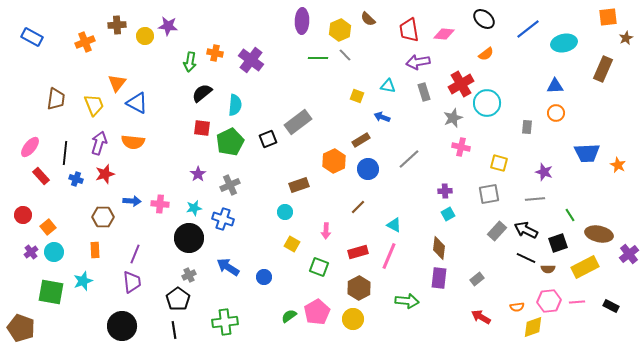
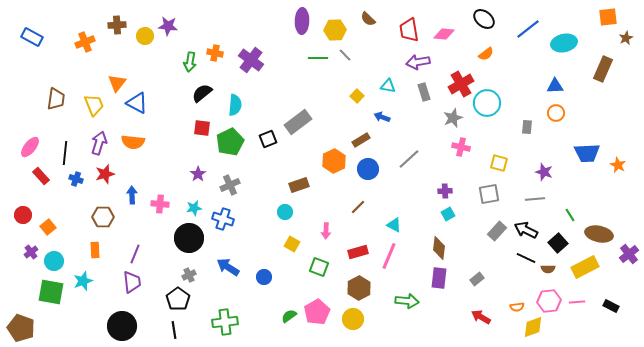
yellow hexagon at (340, 30): moved 5 px left; rotated 20 degrees clockwise
yellow square at (357, 96): rotated 24 degrees clockwise
blue arrow at (132, 201): moved 6 px up; rotated 96 degrees counterclockwise
black square at (558, 243): rotated 24 degrees counterclockwise
cyan circle at (54, 252): moved 9 px down
